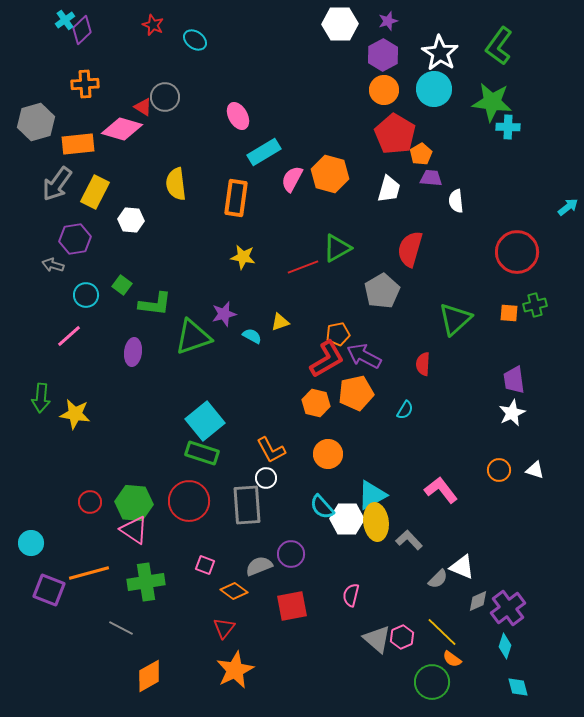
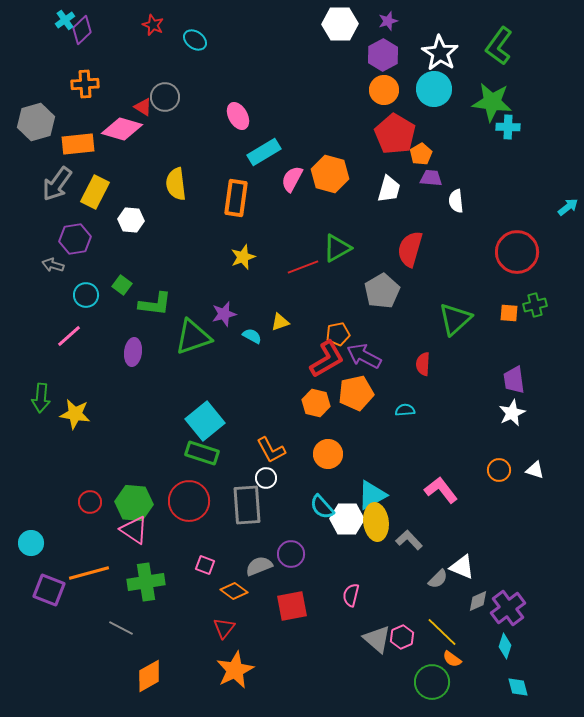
yellow star at (243, 257): rotated 30 degrees counterclockwise
cyan semicircle at (405, 410): rotated 126 degrees counterclockwise
